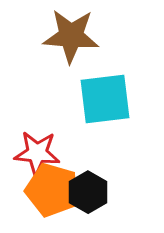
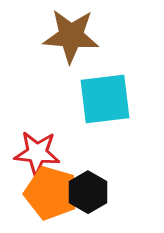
orange pentagon: moved 1 px left, 3 px down
